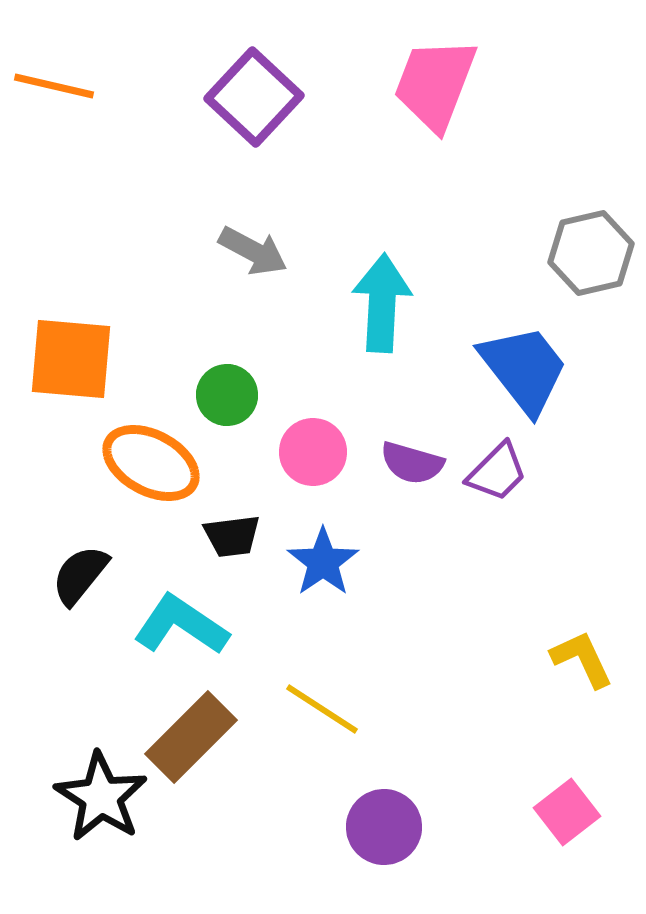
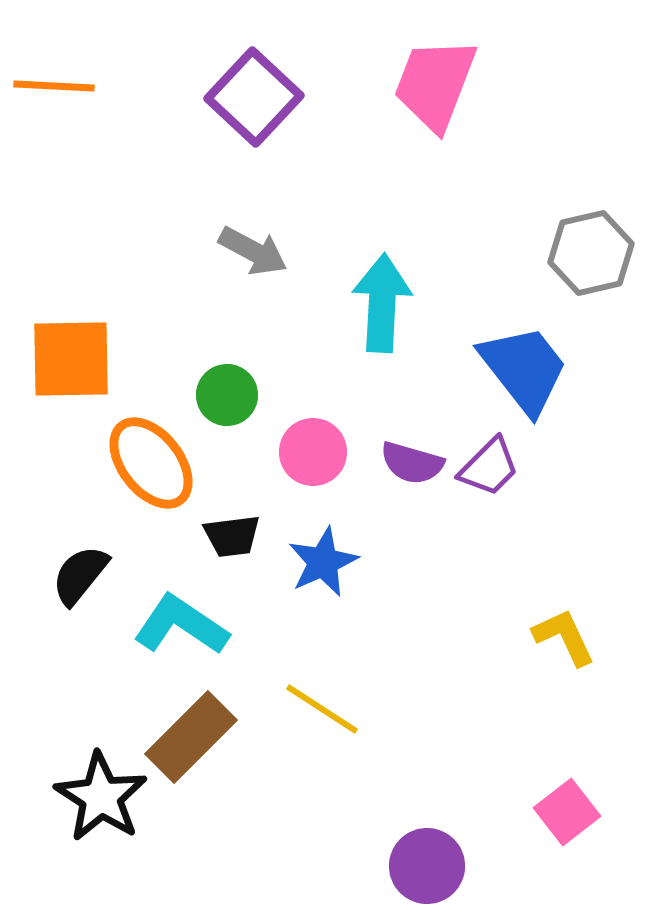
orange line: rotated 10 degrees counterclockwise
orange square: rotated 6 degrees counterclockwise
orange ellipse: rotated 24 degrees clockwise
purple trapezoid: moved 8 px left, 5 px up
blue star: rotated 10 degrees clockwise
yellow L-shape: moved 18 px left, 22 px up
purple circle: moved 43 px right, 39 px down
